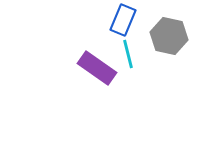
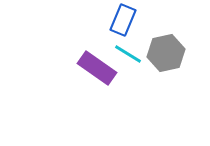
gray hexagon: moved 3 px left, 17 px down; rotated 24 degrees counterclockwise
cyan line: rotated 44 degrees counterclockwise
